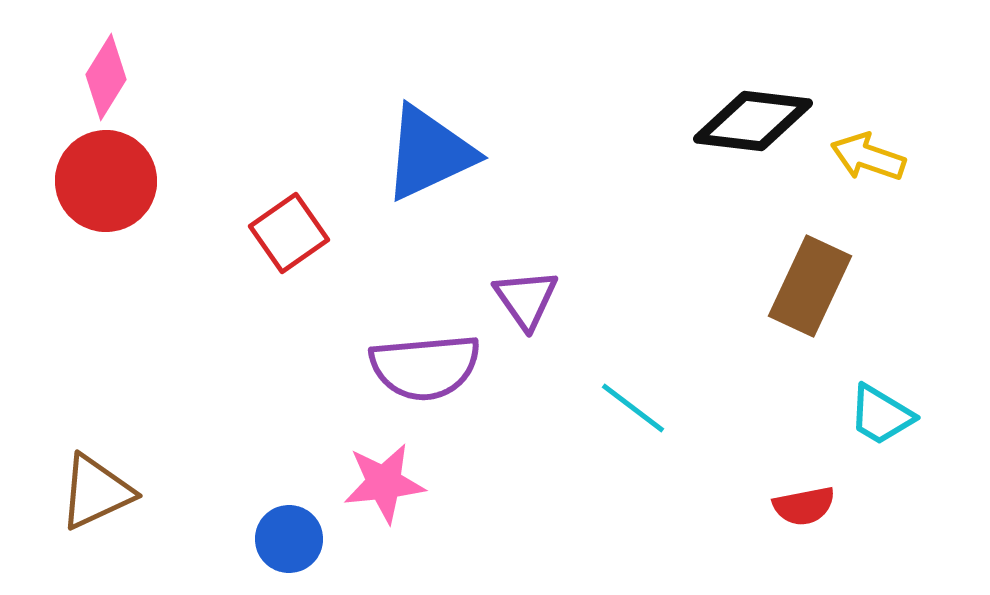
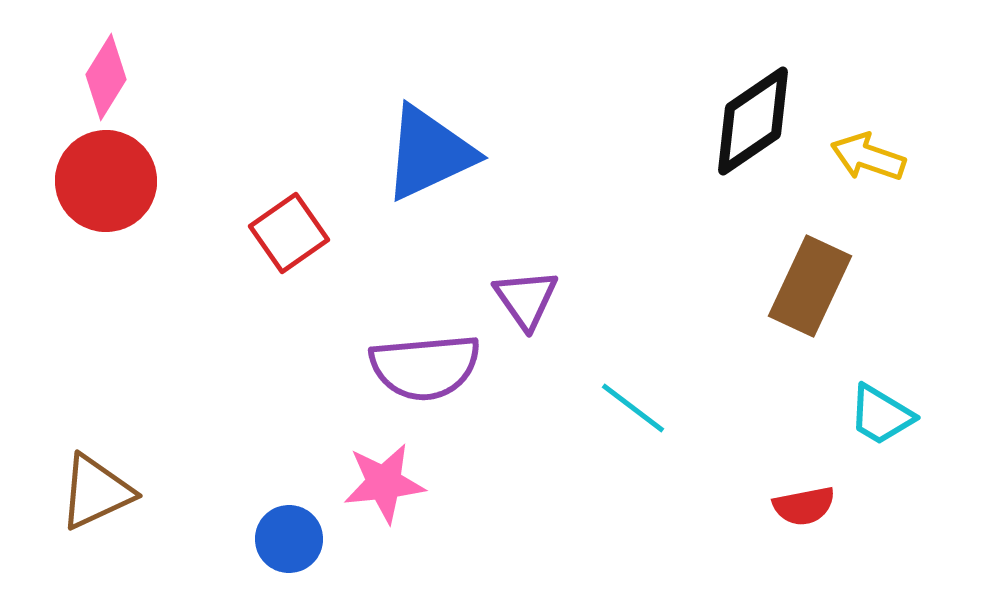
black diamond: rotated 41 degrees counterclockwise
